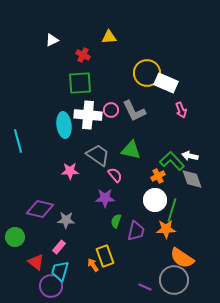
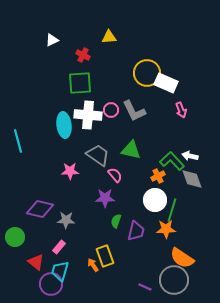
purple circle: moved 2 px up
